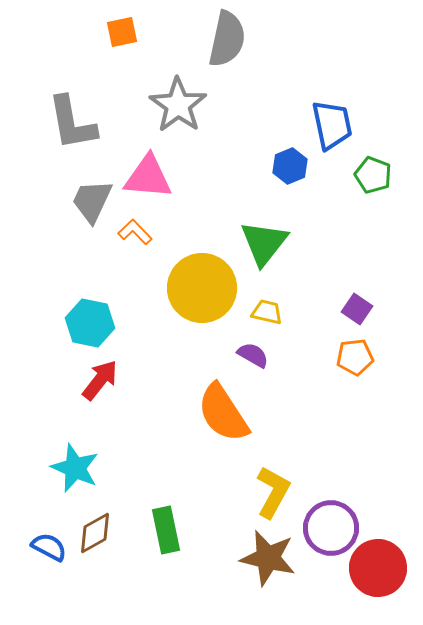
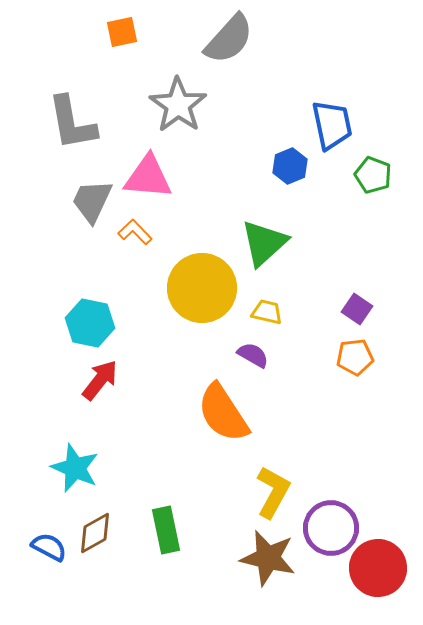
gray semicircle: moved 2 px right; rotated 30 degrees clockwise
green triangle: rotated 10 degrees clockwise
